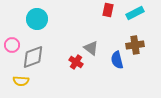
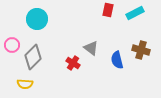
brown cross: moved 6 px right, 5 px down; rotated 24 degrees clockwise
gray diamond: rotated 25 degrees counterclockwise
red cross: moved 3 px left, 1 px down
yellow semicircle: moved 4 px right, 3 px down
